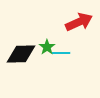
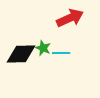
red arrow: moved 9 px left, 4 px up
green star: moved 4 px left, 1 px down; rotated 14 degrees counterclockwise
